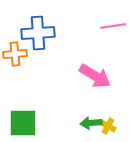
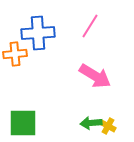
pink line: moved 23 px left; rotated 50 degrees counterclockwise
